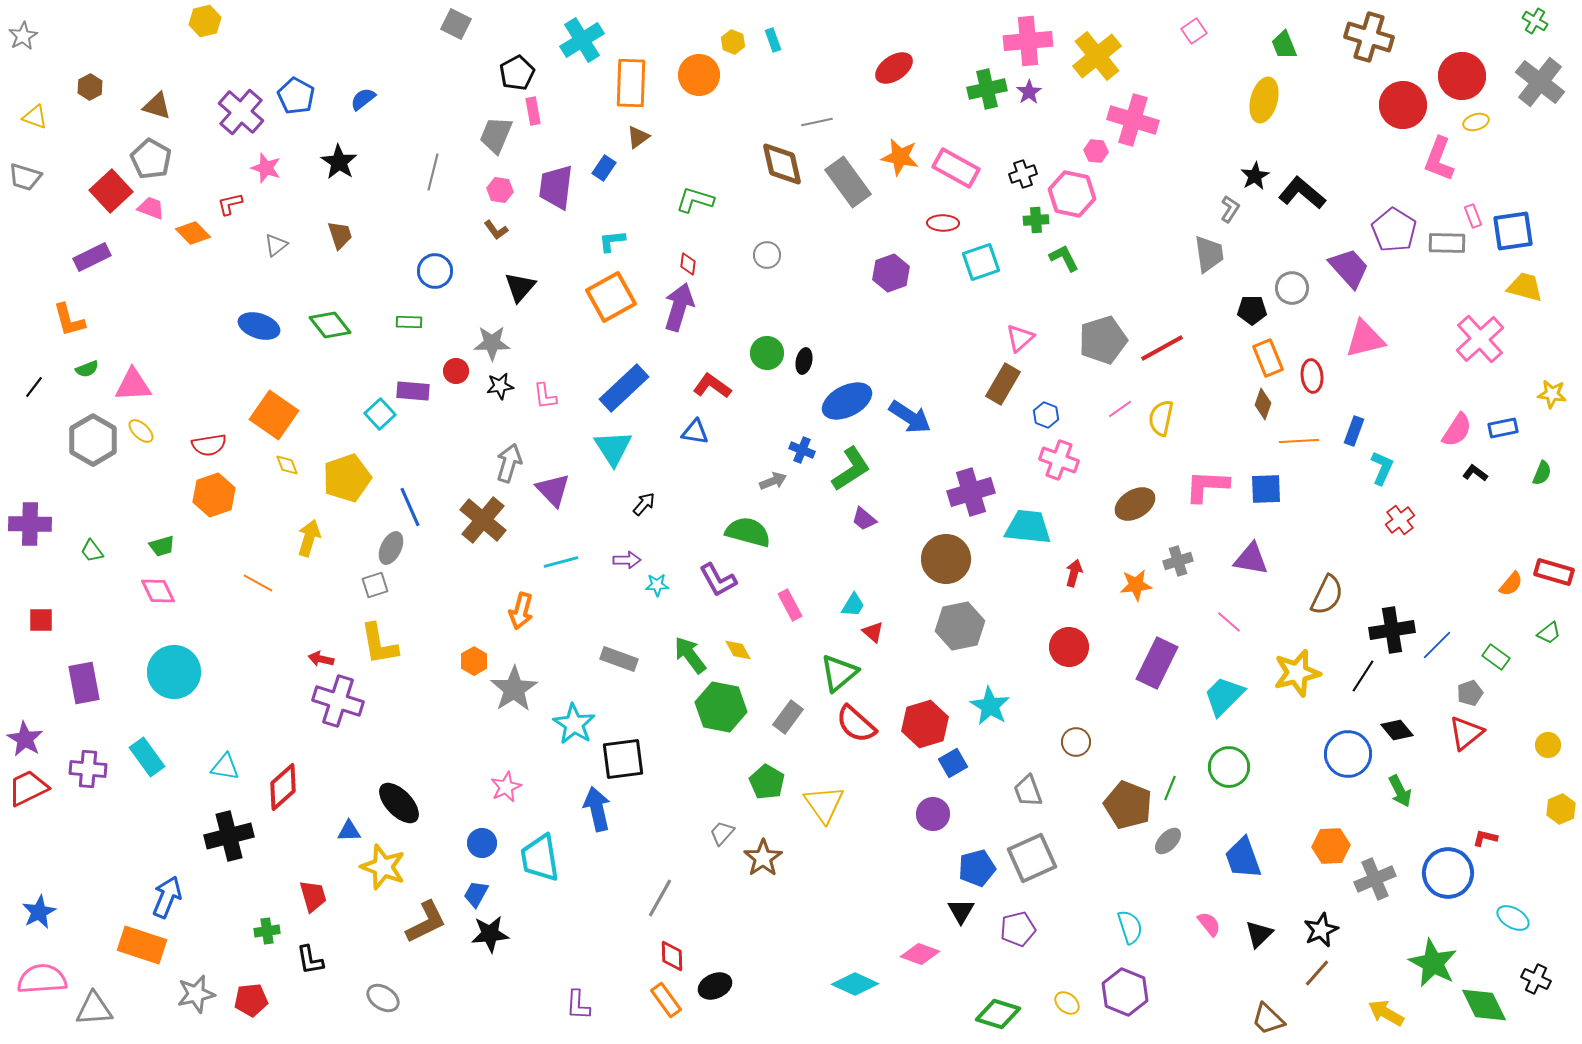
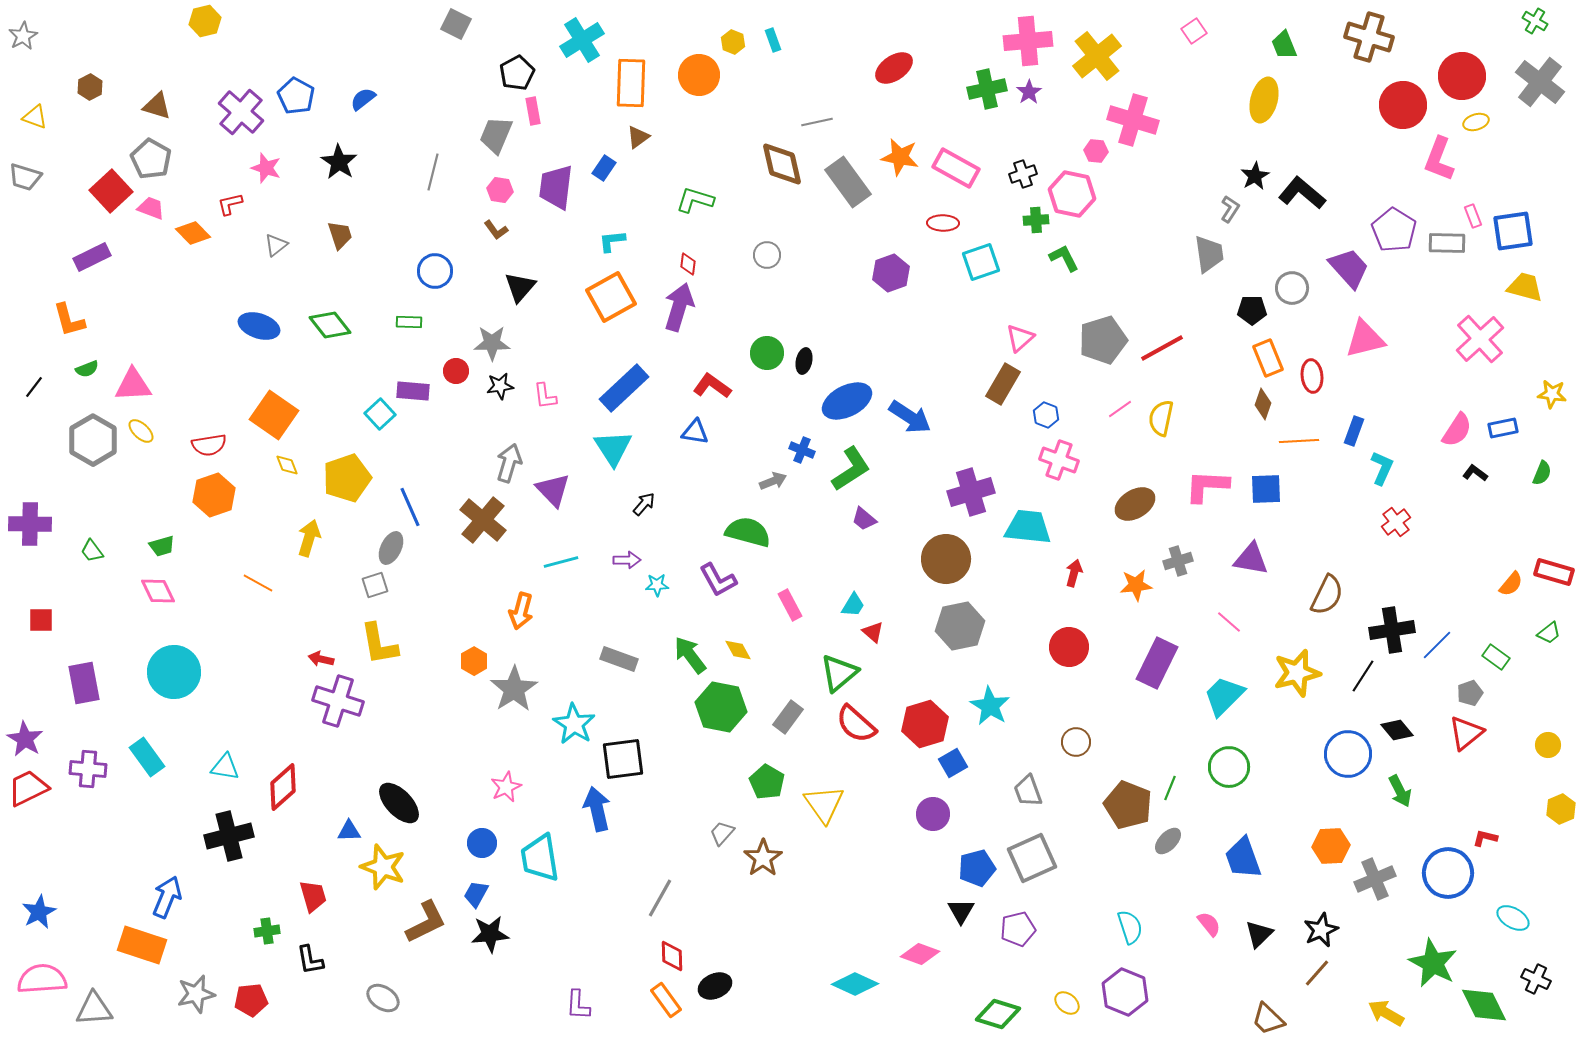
red cross at (1400, 520): moved 4 px left, 2 px down
